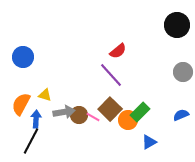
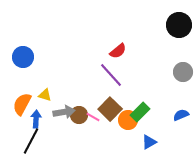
black circle: moved 2 px right
orange semicircle: moved 1 px right
